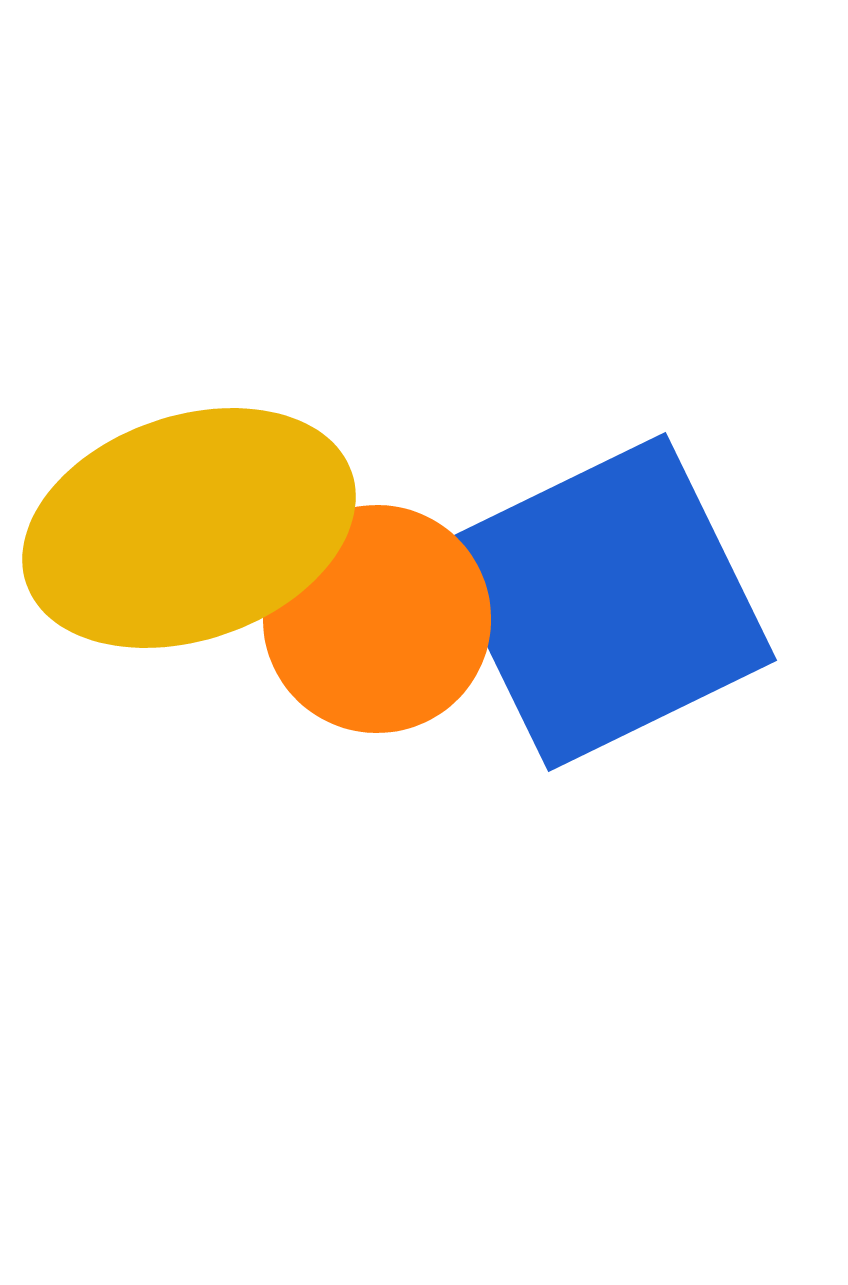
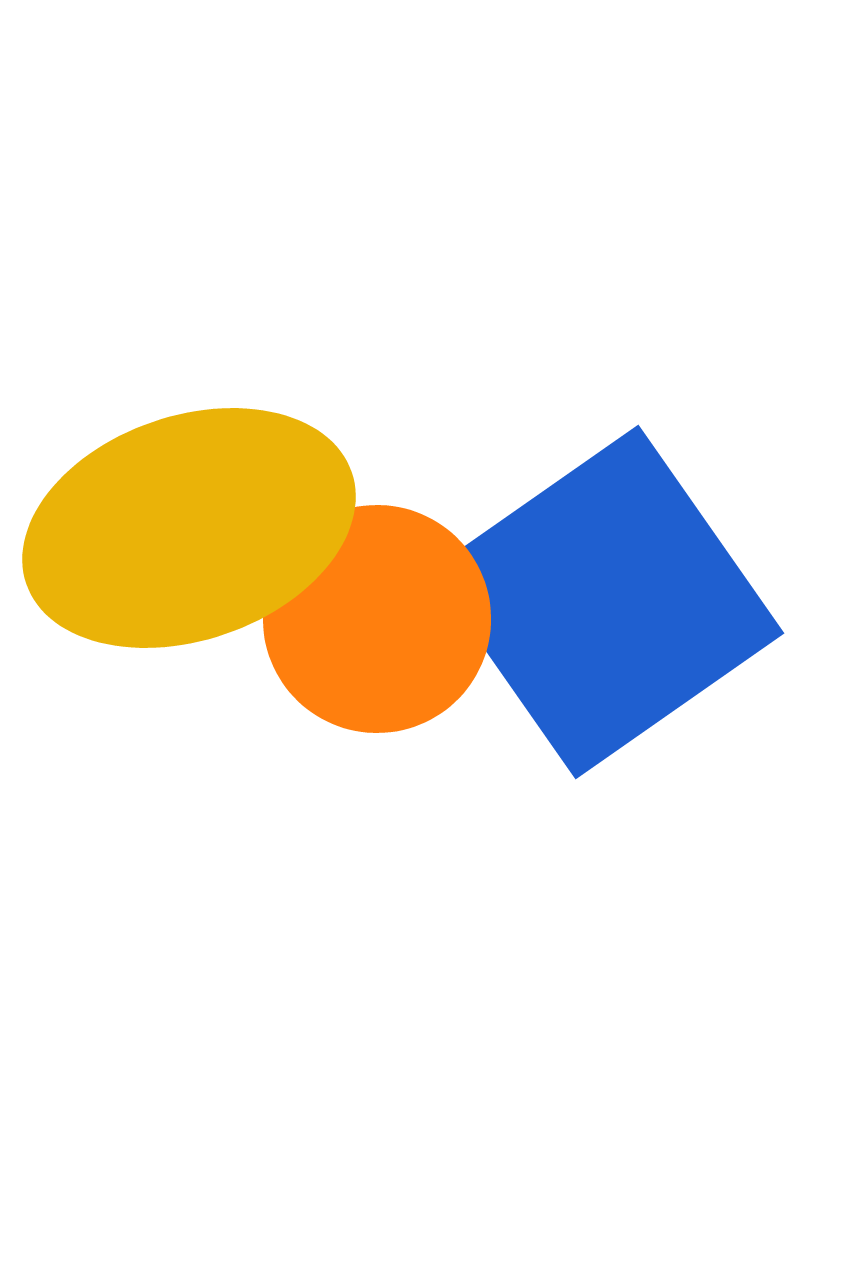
blue square: rotated 9 degrees counterclockwise
